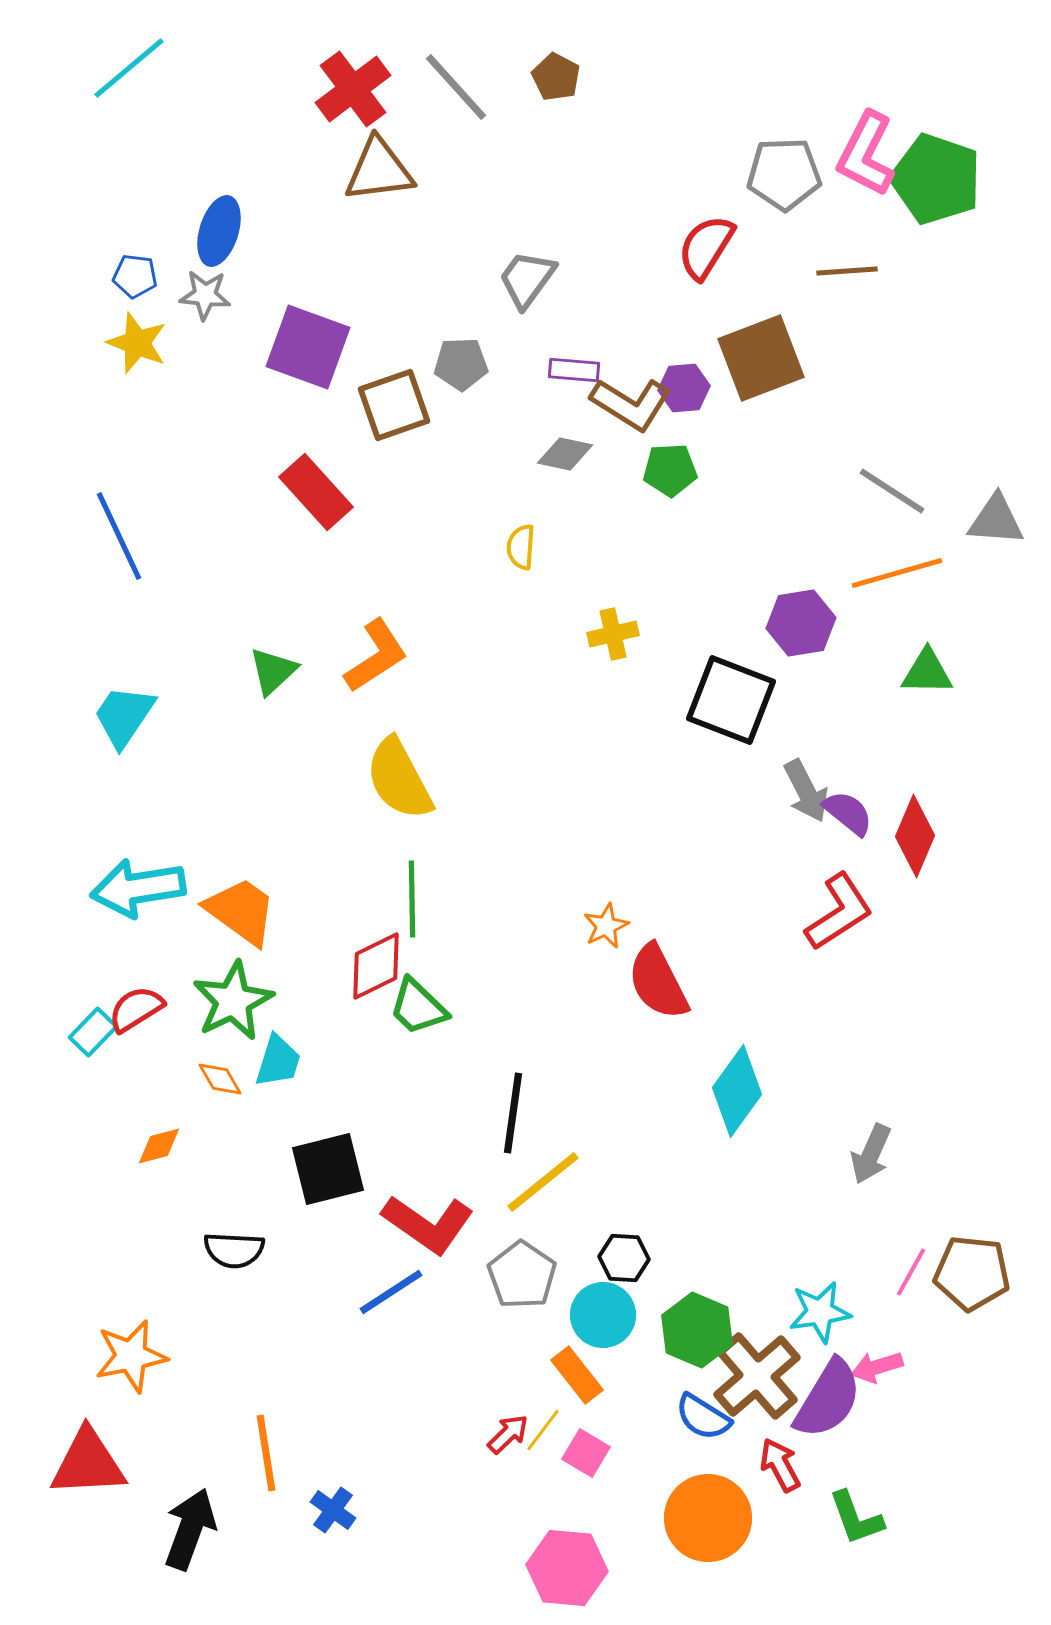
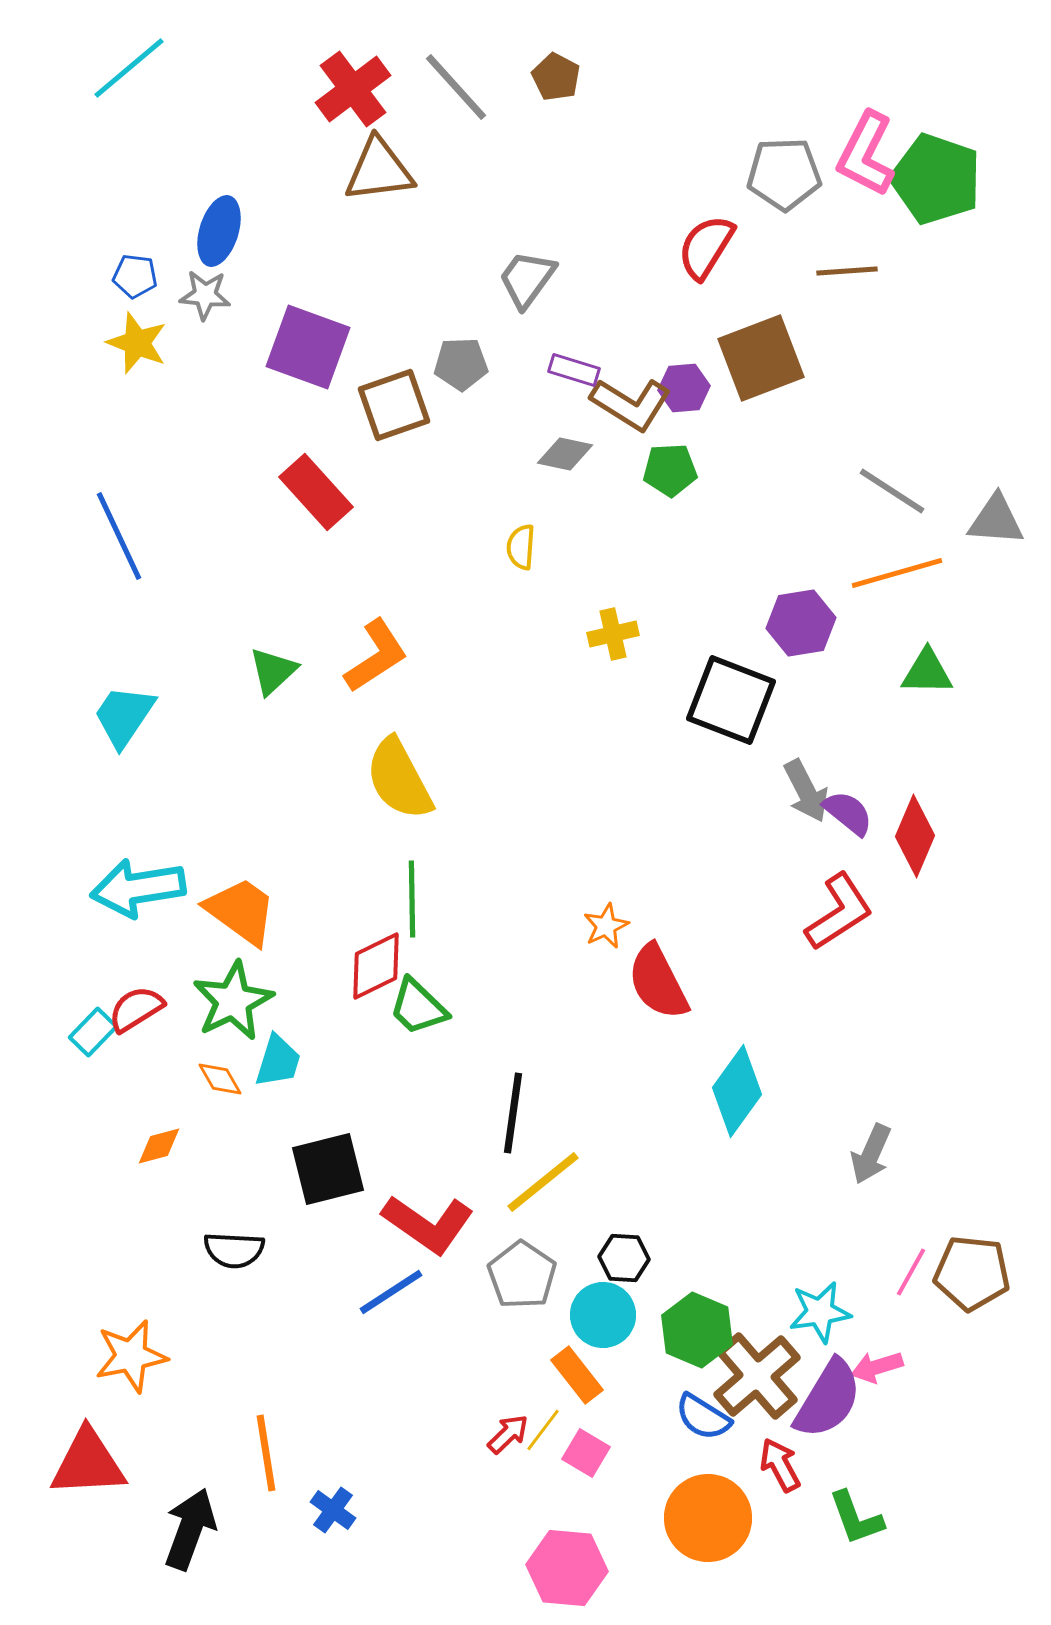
purple rectangle at (574, 370): rotated 12 degrees clockwise
